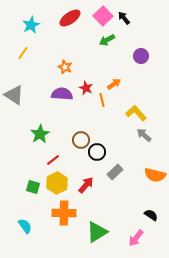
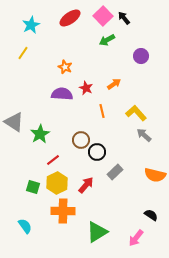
gray triangle: moved 27 px down
orange line: moved 11 px down
orange cross: moved 1 px left, 2 px up
